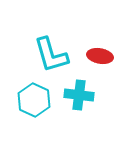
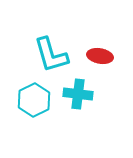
cyan cross: moved 1 px left, 1 px up
cyan hexagon: rotated 8 degrees clockwise
